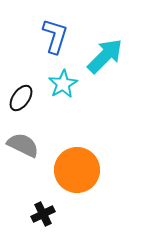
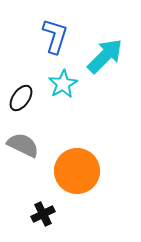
orange circle: moved 1 px down
